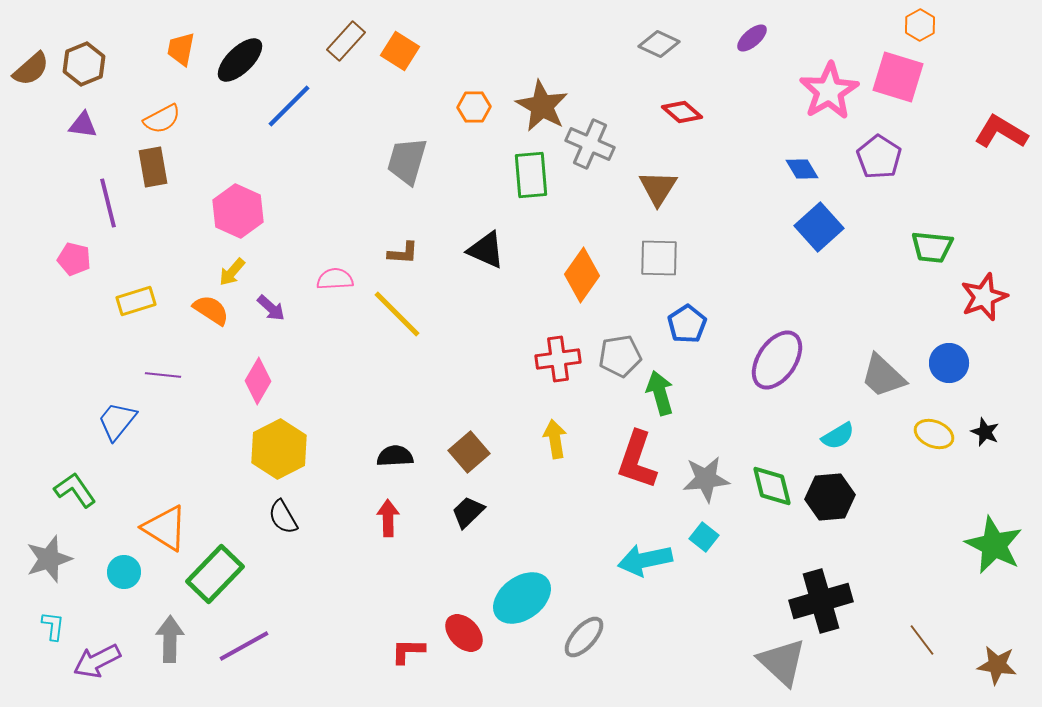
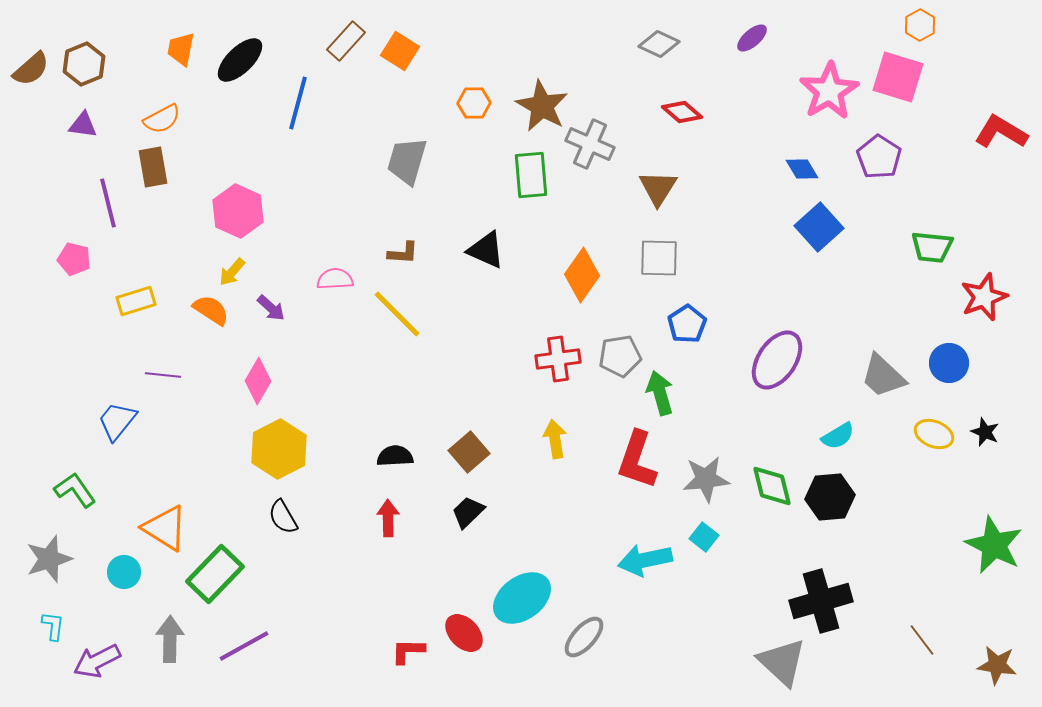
blue line at (289, 106): moved 9 px right, 3 px up; rotated 30 degrees counterclockwise
orange hexagon at (474, 107): moved 4 px up
